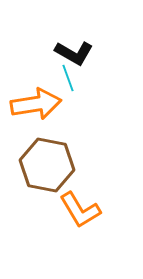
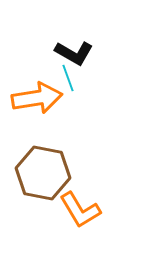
orange arrow: moved 1 px right, 6 px up
brown hexagon: moved 4 px left, 8 px down
